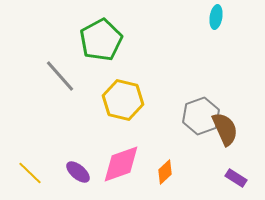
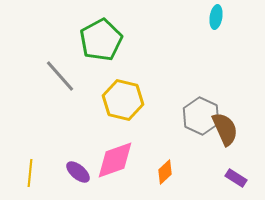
gray hexagon: rotated 15 degrees counterclockwise
pink diamond: moved 6 px left, 4 px up
yellow line: rotated 52 degrees clockwise
